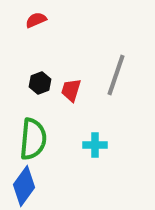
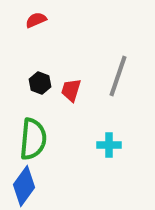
gray line: moved 2 px right, 1 px down
black hexagon: rotated 20 degrees counterclockwise
cyan cross: moved 14 px right
